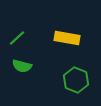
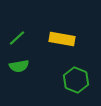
yellow rectangle: moved 5 px left, 1 px down
green semicircle: moved 3 px left; rotated 24 degrees counterclockwise
